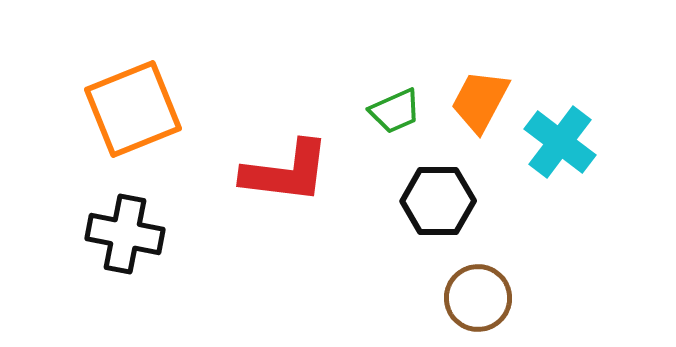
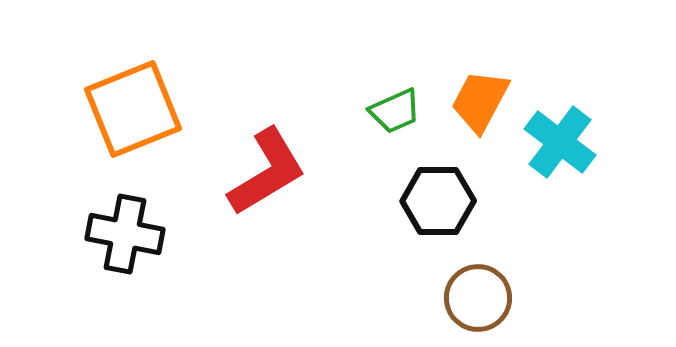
red L-shape: moved 19 px left; rotated 38 degrees counterclockwise
